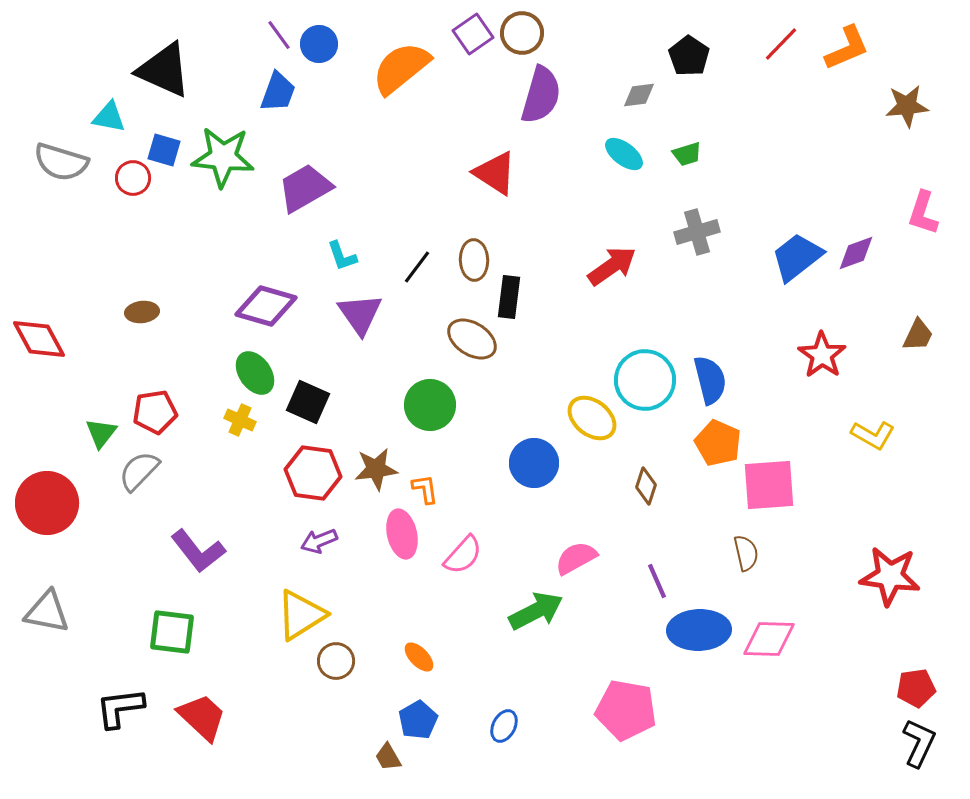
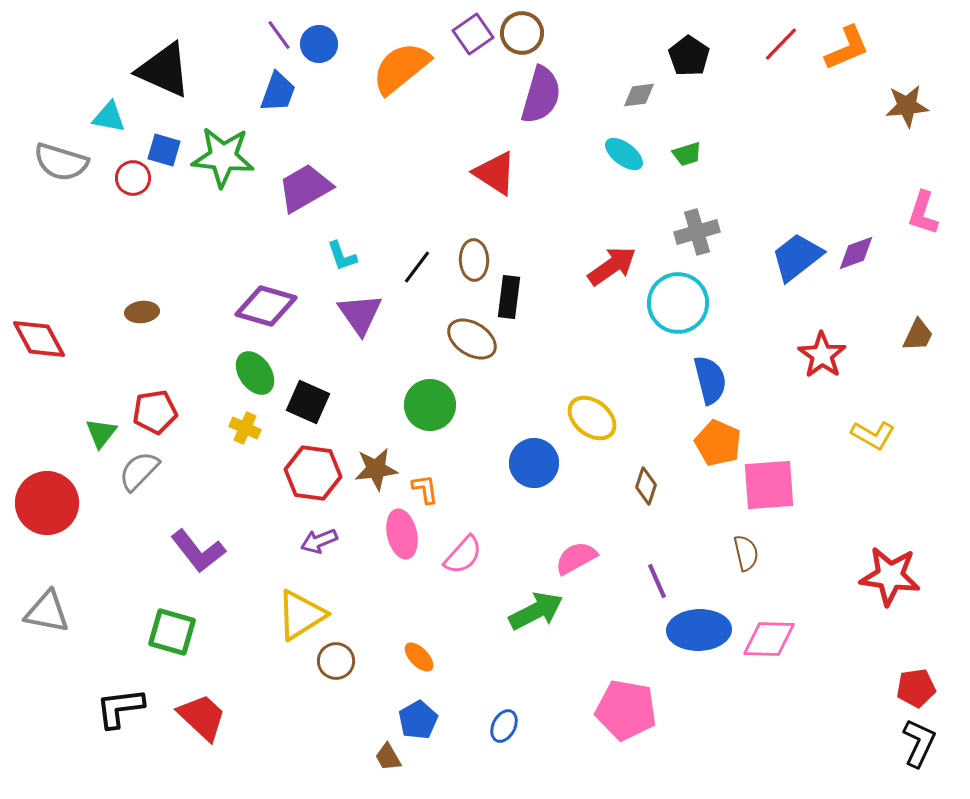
cyan circle at (645, 380): moved 33 px right, 77 px up
yellow cross at (240, 420): moved 5 px right, 8 px down
green square at (172, 632): rotated 9 degrees clockwise
